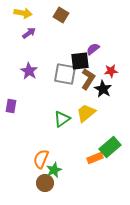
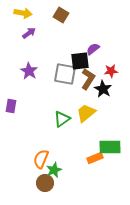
green rectangle: rotated 40 degrees clockwise
